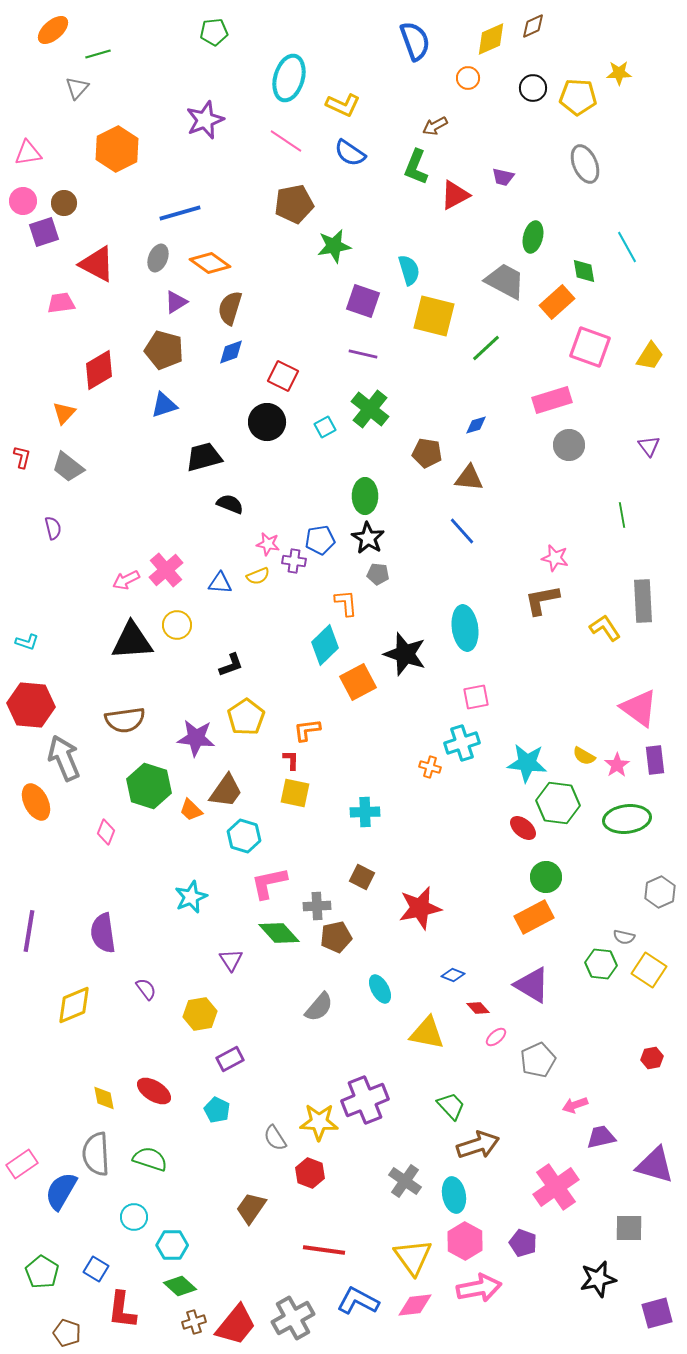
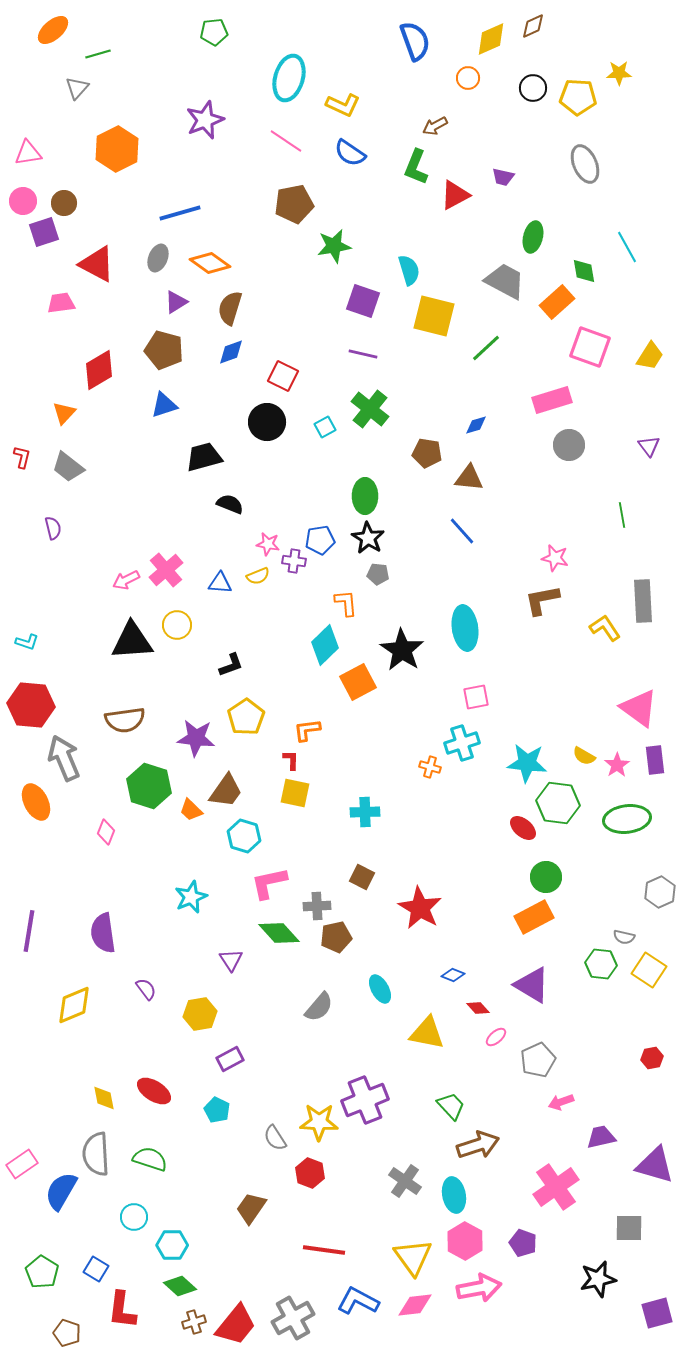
black star at (405, 654): moved 3 px left, 4 px up; rotated 15 degrees clockwise
red star at (420, 908): rotated 30 degrees counterclockwise
pink arrow at (575, 1105): moved 14 px left, 3 px up
